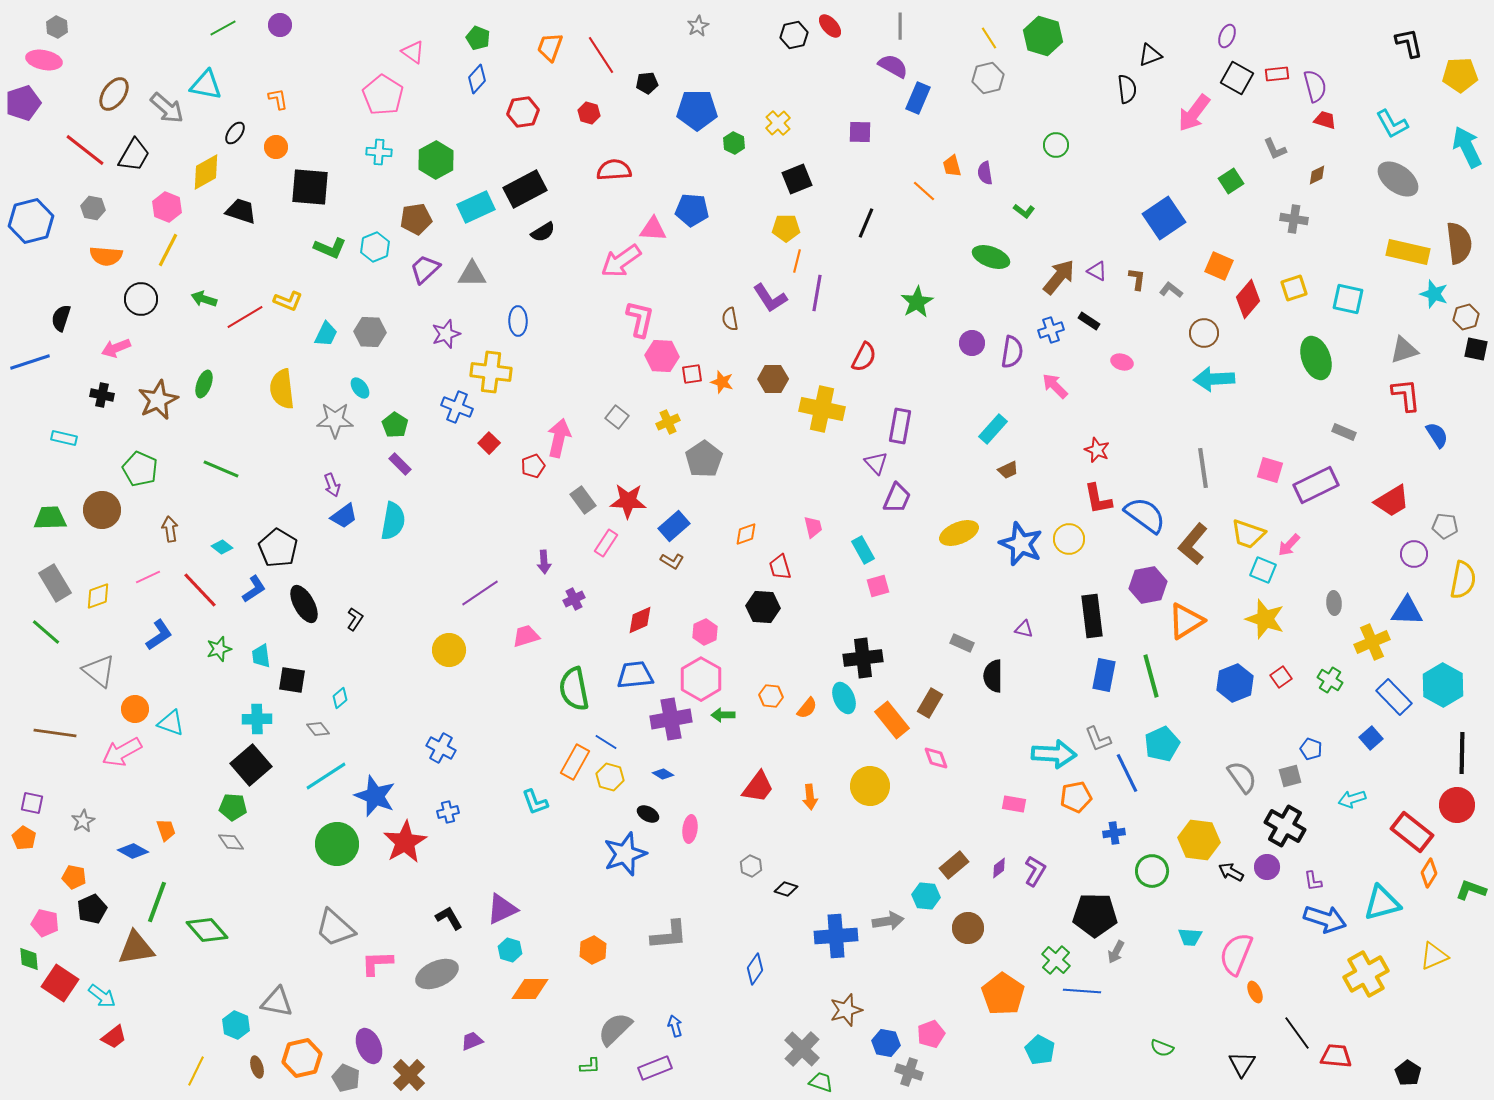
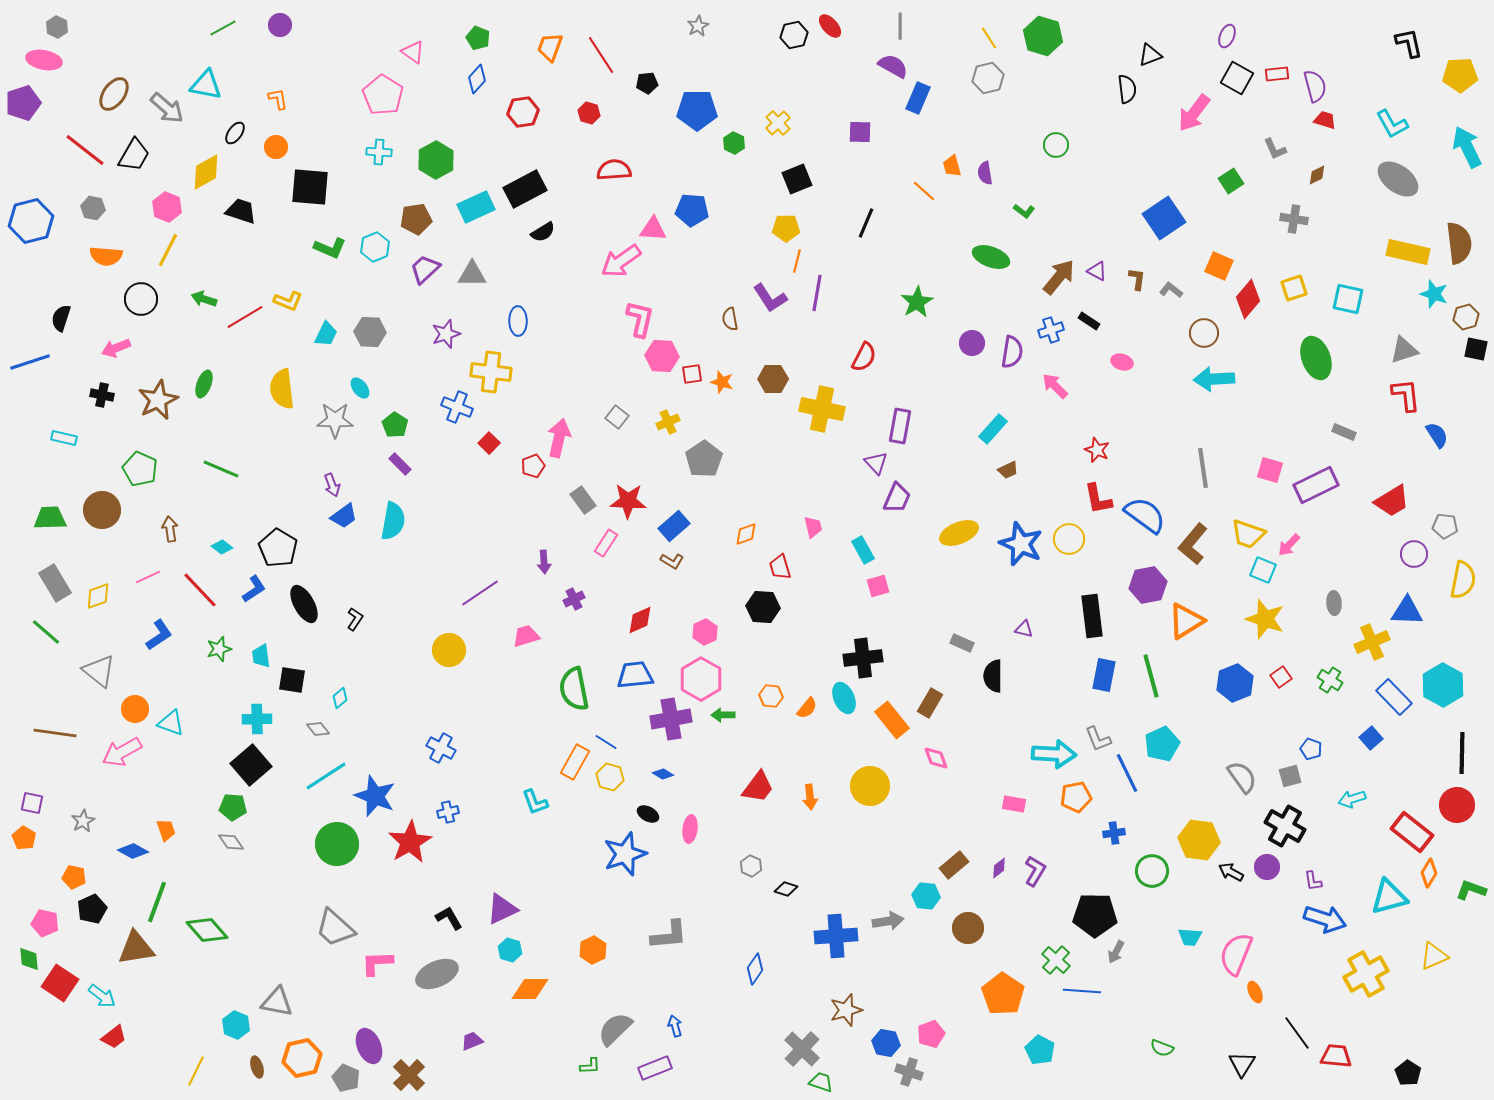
red star at (405, 842): moved 5 px right
cyan triangle at (1382, 903): moved 7 px right, 6 px up
